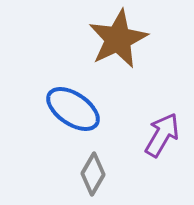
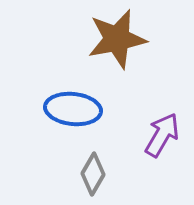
brown star: moved 1 px left; rotated 14 degrees clockwise
blue ellipse: rotated 28 degrees counterclockwise
